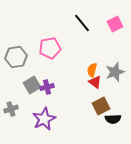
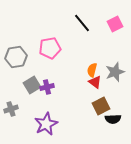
purple star: moved 2 px right, 5 px down
